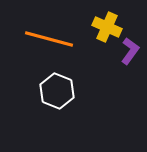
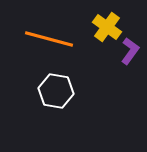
yellow cross: rotated 12 degrees clockwise
white hexagon: moved 1 px left; rotated 12 degrees counterclockwise
